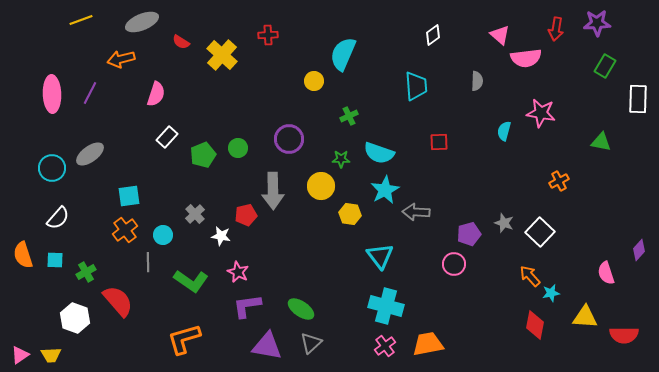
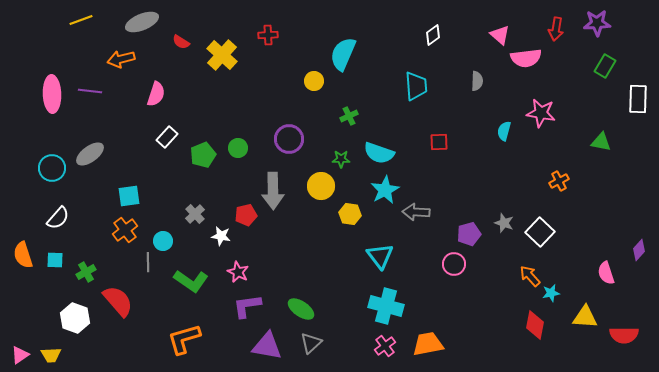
purple line at (90, 93): moved 2 px up; rotated 70 degrees clockwise
cyan circle at (163, 235): moved 6 px down
